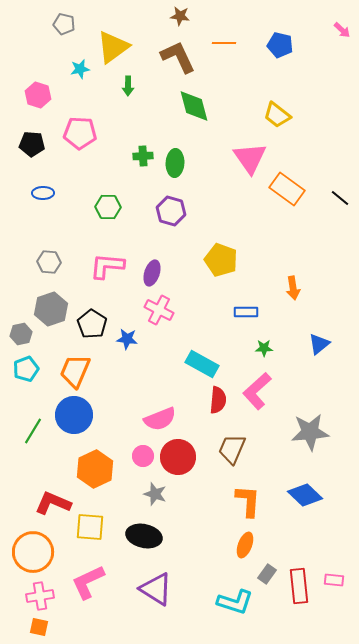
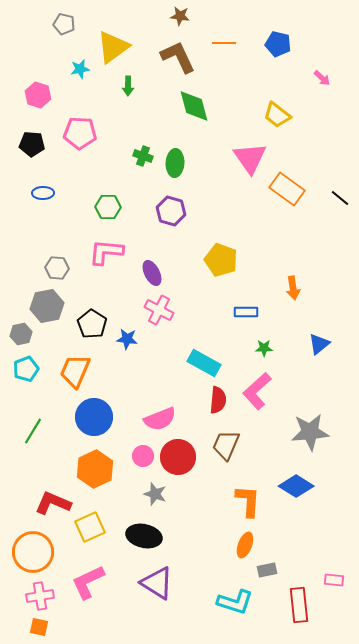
pink arrow at (342, 30): moved 20 px left, 48 px down
blue pentagon at (280, 45): moved 2 px left, 1 px up
green cross at (143, 156): rotated 24 degrees clockwise
gray hexagon at (49, 262): moved 8 px right, 6 px down
pink L-shape at (107, 266): moved 1 px left, 14 px up
purple ellipse at (152, 273): rotated 45 degrees counterclockwise
gray hexagon at (51, 309): moved 4 px left, 3 px up; rotated 8 degrees clockwise
cyan rectangle at (202, 364): moved 2 px right, 1 px up
blue circle at (74, 415): moved 20 px right, 2 px down
brown trapezoid at (232, 449): moved 6 px left, 4 px up
blue diamond at (305, 495): moved 9 px left, 9 px up; rotated 12 degrees counterclockwise
yellow square at (90, 527): rotated 28 degrees counterclockwise
gray rectangle at (267, 574): moved 4 px up; rotated 42 degrees clockwise
red rectangle at (299, 586): moved 19 px down
purple triangle at (156, 589): moved 1 px right, 6 px up
